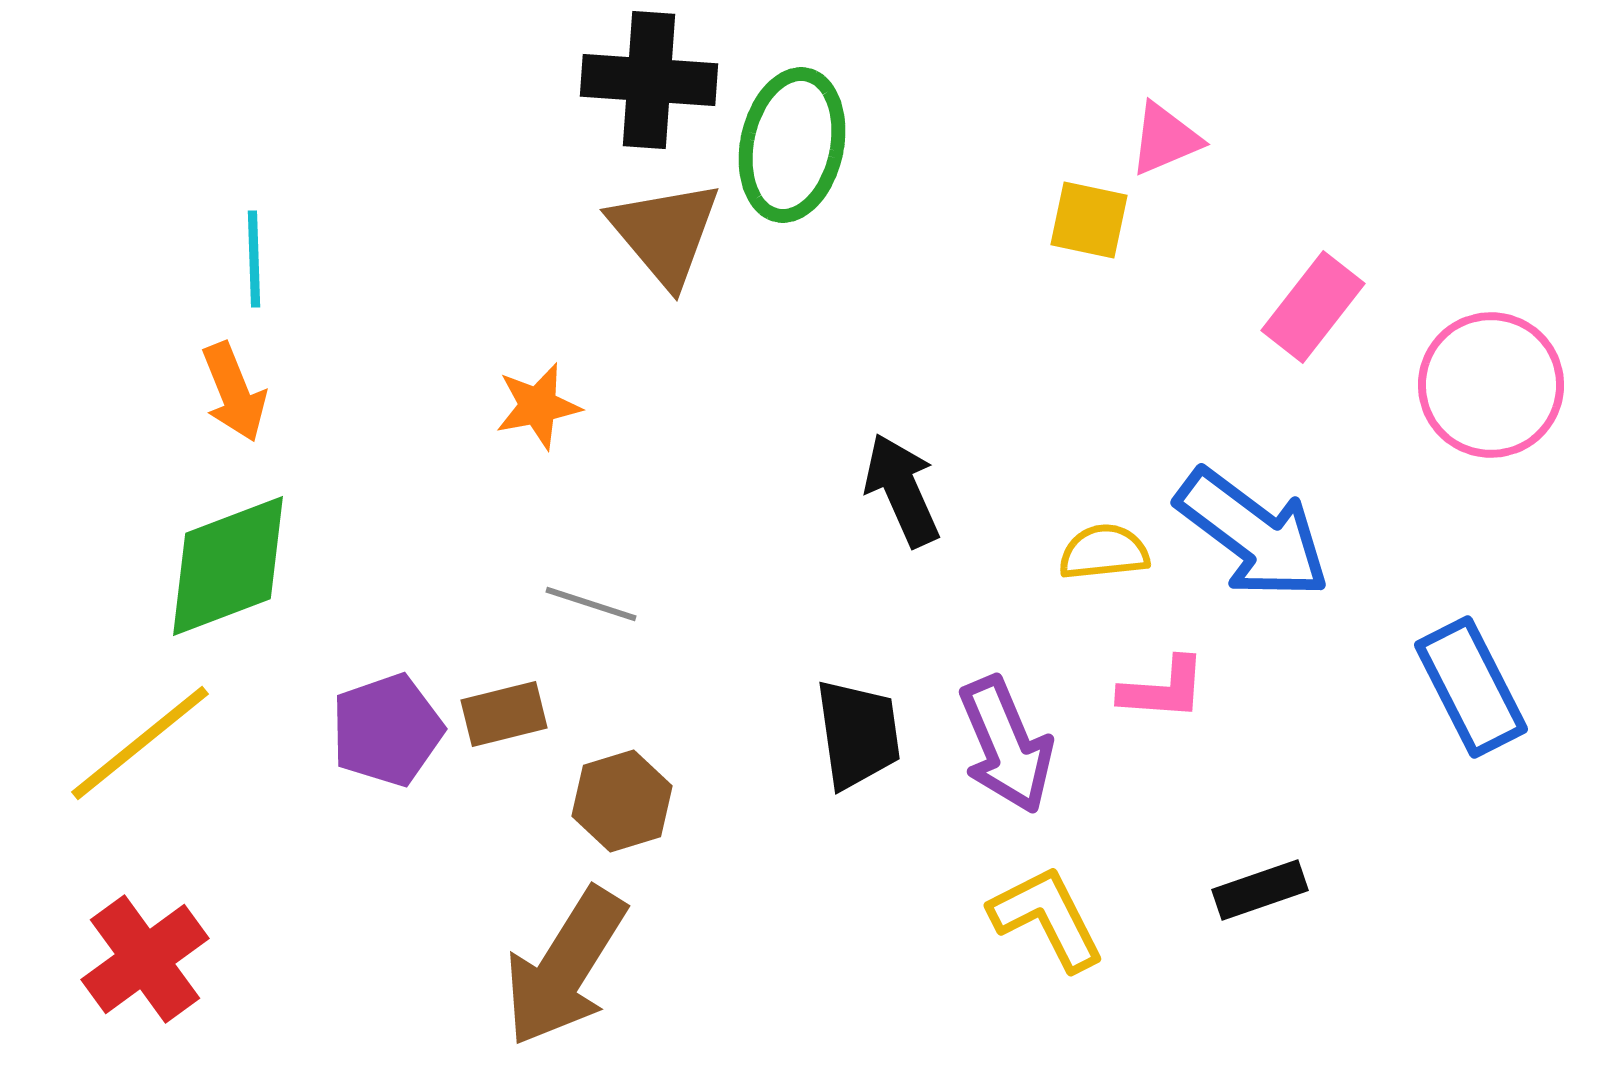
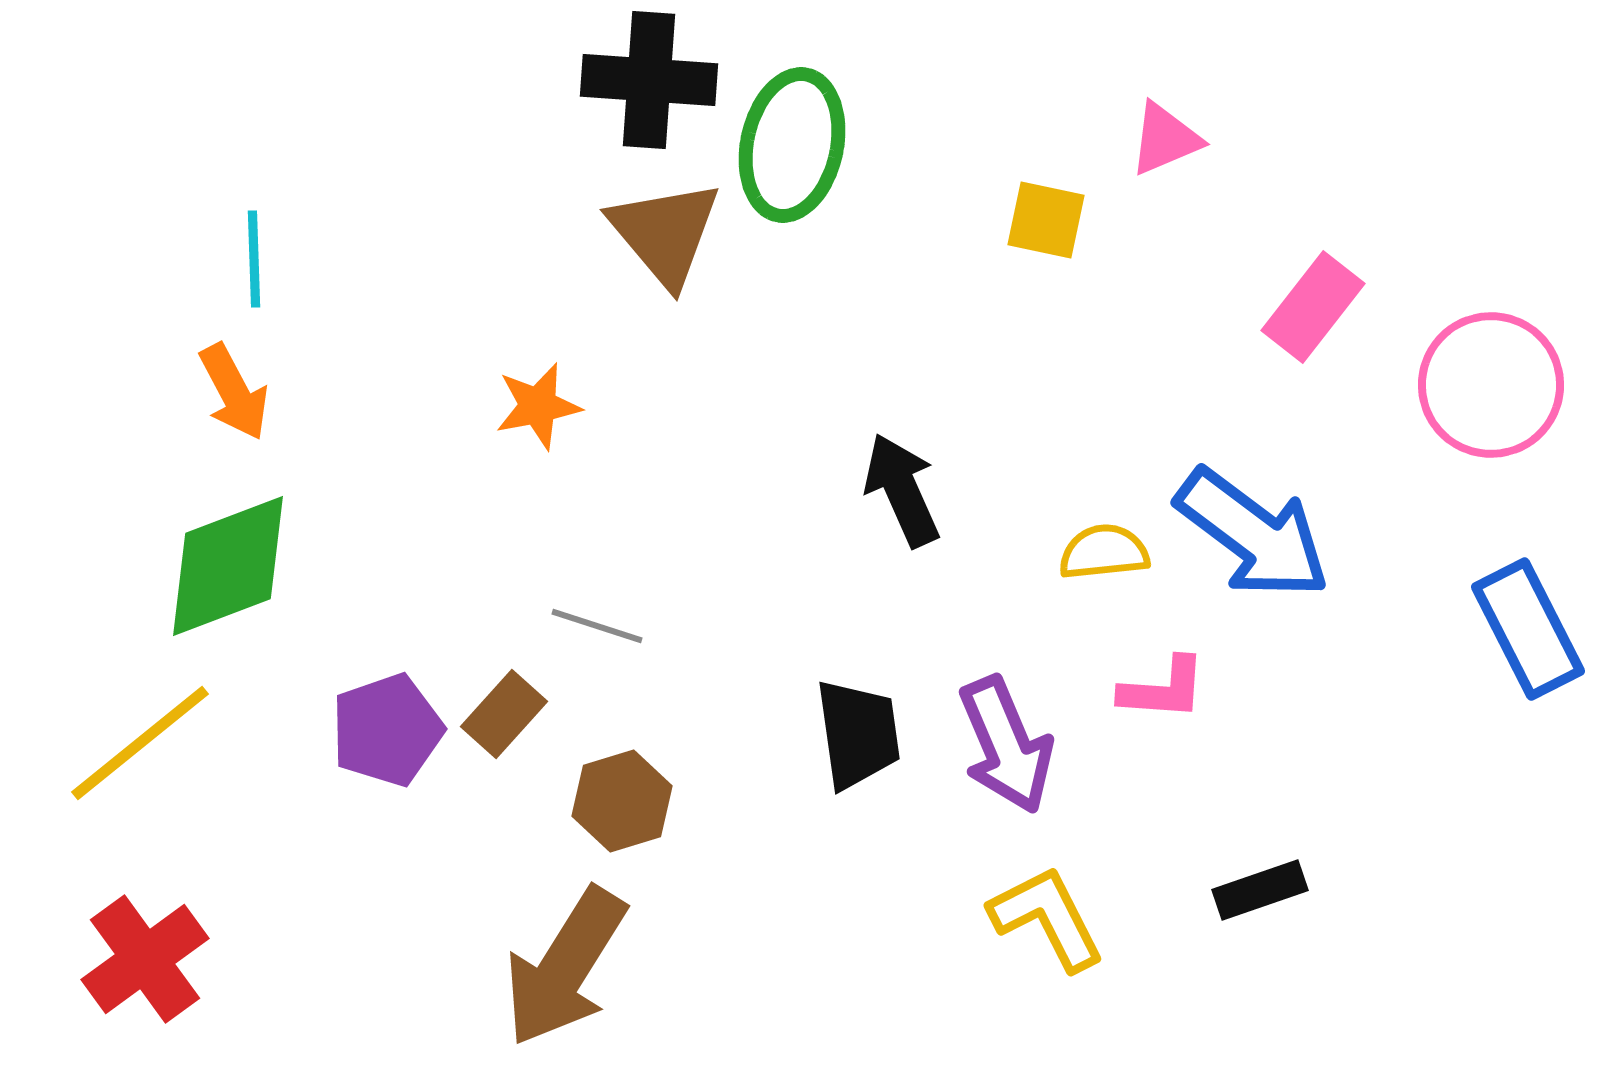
yellow square: moved 43 px left
orange arrow: rotated 6 degrees counterclockwise
gray line: moved 6 px right, 22 px down
blue rectangle: moved 57 px right, 58 px up
brown rectangle: rotated 34 degrees counterclockwise
